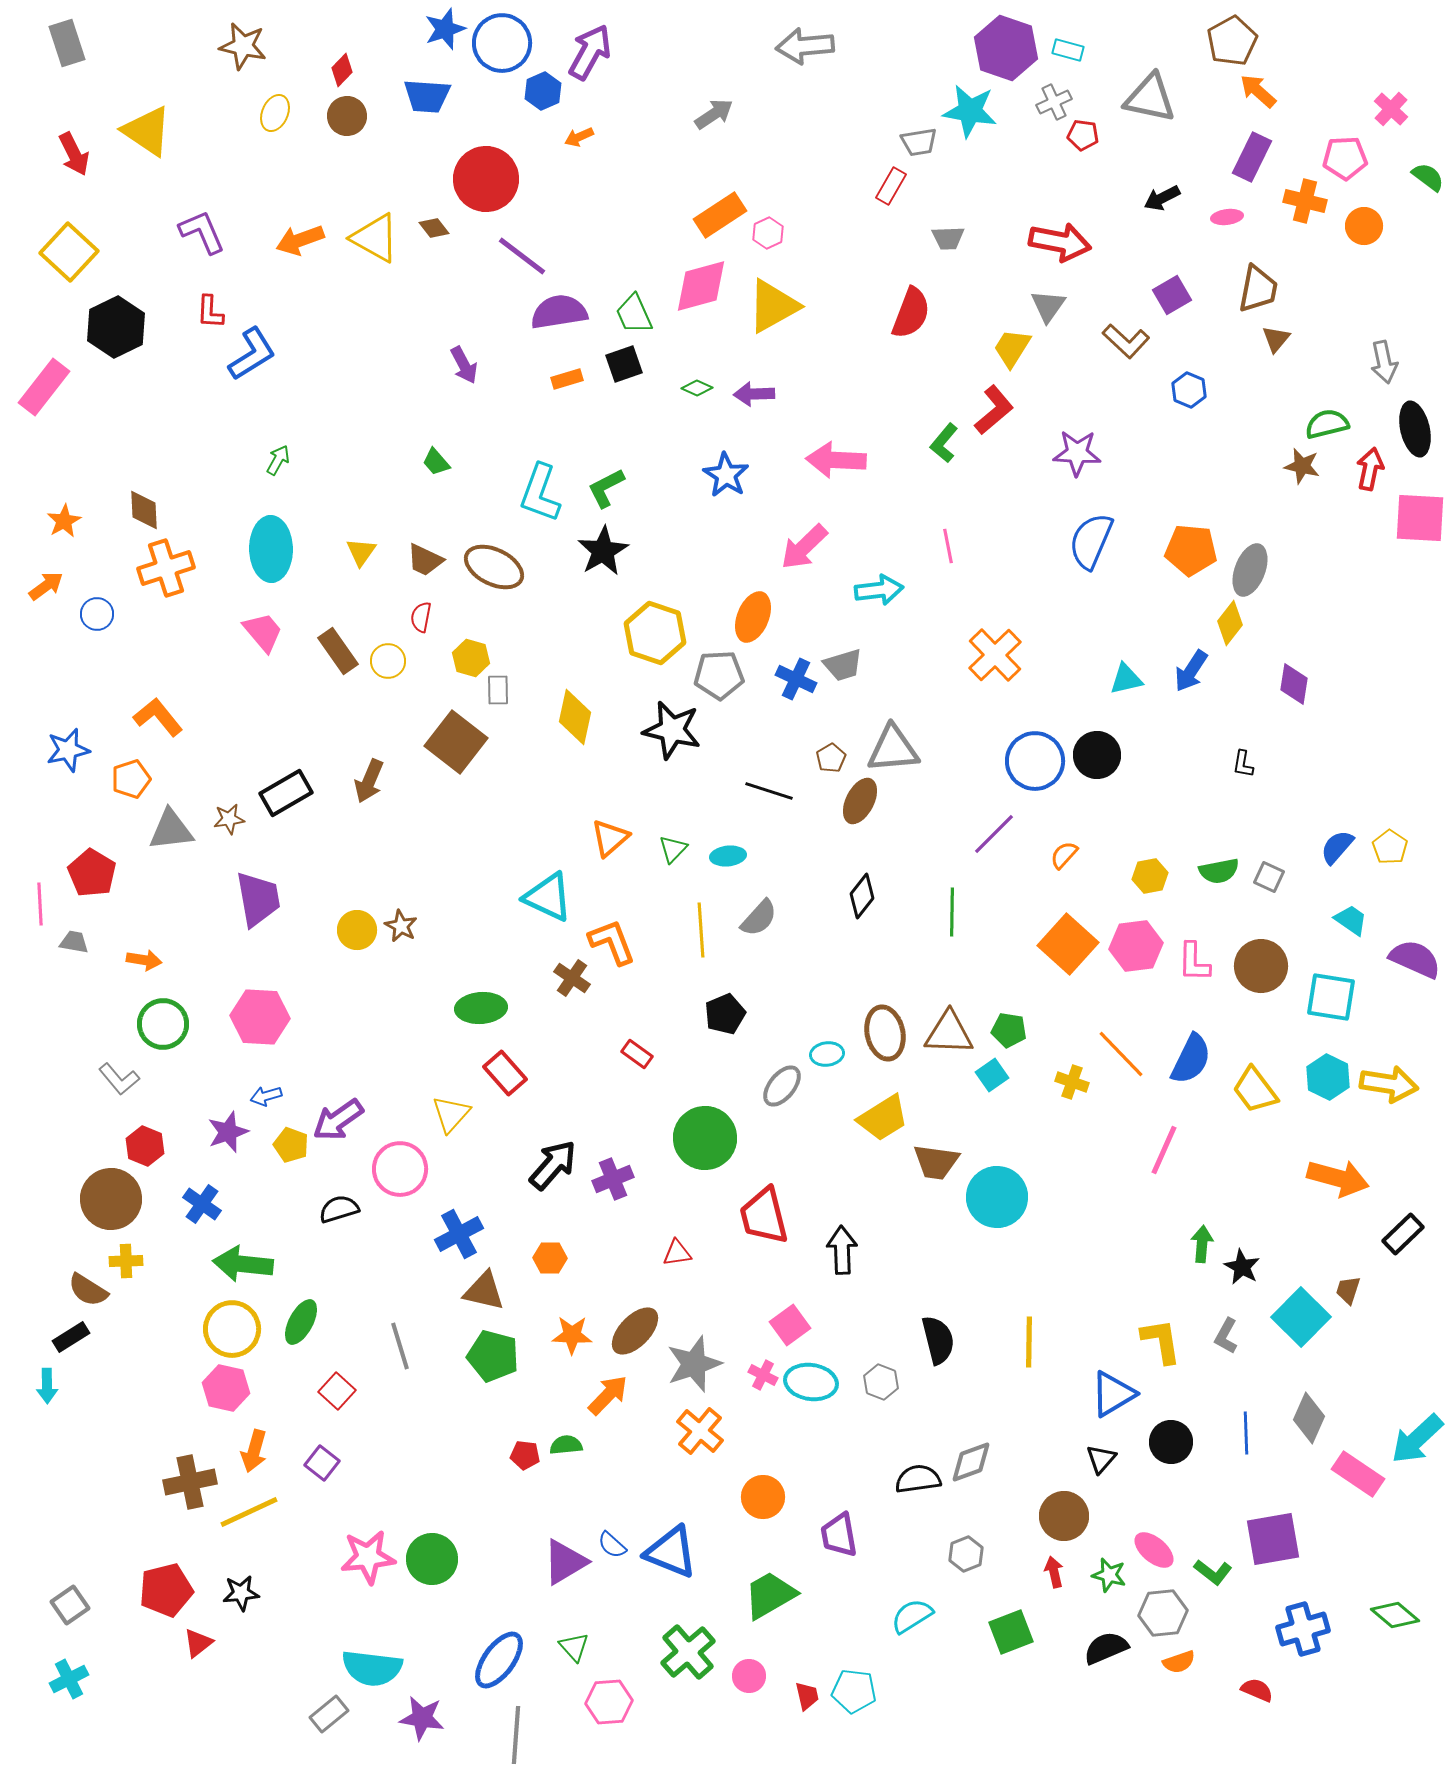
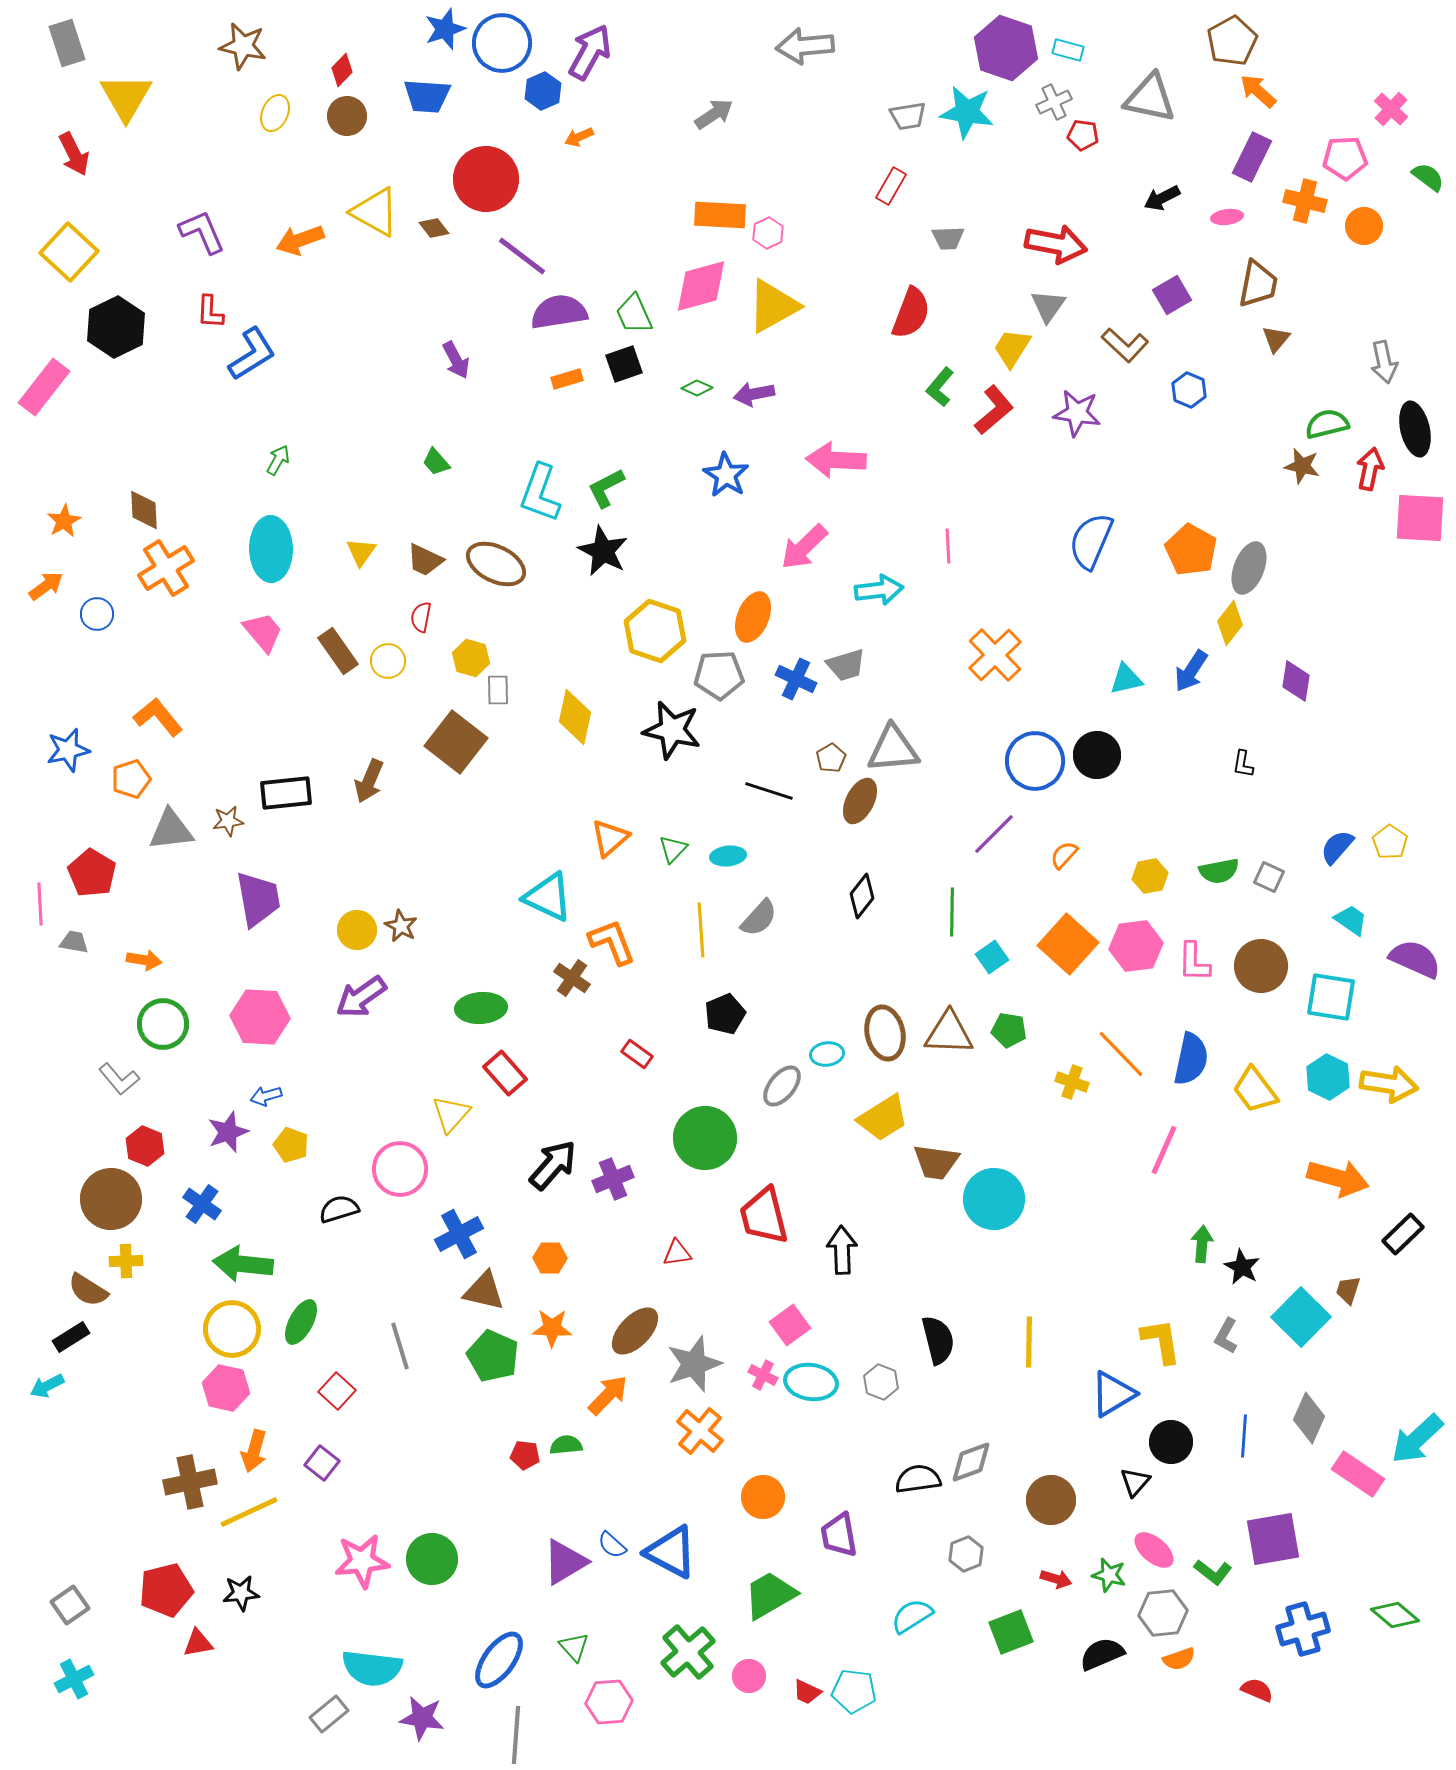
cyan star at (970, 111): moved 3 px left, 1 px down
yellow triangle at (147, 131): moved 21 px left, 34 px up; rotated 26 degrees clockwise
gray trapezoid at (919, 142): moved 11 px left, 26 px up
orange rectangle at (720, 215): rotated 36 degrees clockwise
yellow triangle at (375, 238): moved 26 px up
red arrow at (1060, 242): moved 4 px left, 2 px down
brown trapezoid at (1258, 289): moved 5 px up
brown L-shape at (1126, 341): moved 1 px left, 4 px down
purple arrow at (464, 365): moved 8 px left, 5 px up
purple arrow at (754, 394): rotated 9 degrees counterclockwise
green L-shape at (944, 443): moved 4 px left, 56 px up
purple star at (1077, 453): moved 40 px up; rotated 6 degrees clockwise
pink line at (948, 546): rotated 8 degrees clockwise
orange pentagon at (1191, 550): rotated 24 degrees clockwise
black star at (603, 551): rotated 15 degrees counterclockwise
brown ellipse at (494, 567): moved 2 px right, 3 px up
orange cross at (166, 568): rotated 14 degrees counterclockwise
gray ellipse at (1250, 570): moved 1 px left, 2 px up
yellow hexagon at (655, 633): moved 2 px up
gray trapezoid at (843, 665): moved 3 px right
purple diamond at (1294, 684): moved 2 px right, 3 px up
black rectangle at (286, 793): rotated 24 degrees clockwise
brown star at (229, 819): moved 1 px left, 2 px down
yellow pentagon at (1390, 847): moved 5 px up
blue semicircle at (1191, 1059): rotated 14 degrees counterclockwise
cyan square at (992, 1075): moved 118 px up
purple arrow at (338, 1120): moved 23 px right, 123 px up
cyan circle at (997, 1197): moved 3 px left, 2 px down
orange star at (572, 1335): moved 20 px left, 7 px up
green pentagon at (493, 1356): rotated 9 degrees clockwise
cyan arrow at (47, 1386): rotated 64 degrees clockwise
blue line at (1246, 1433): moved 2 px left, 3 px down; rotated 6 degrees clockwise
black triangle at (1101, 1459): moved 34 px right, 23 px down
brown circle at (1064, 1516): moved 13 px left, 16 px up
blue triangle at (671, 1552): rotated 6 degrees clockwise
pink star at (368, 1557): moved 6 px left, 4 px down
red arrow at (1054, 1572): moved 2 px right, 7 px down; rotated 120 degrees clockwise
red triangle at (198, 1643): rotated 28 degrees clockwise
black semicircle at (1106, 1648): moved 4 px left, 6 px down
orange semicircle at (1179, 1662): moved 3 px up
cyan cross at (69, 1679): moved 5 px right
red trapezoid at (807, 1696): moved 4 px up; rotated 128 degrees clockwise
